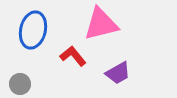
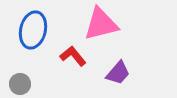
purple trapezoid: rotated 20 degrees counterclockwise
